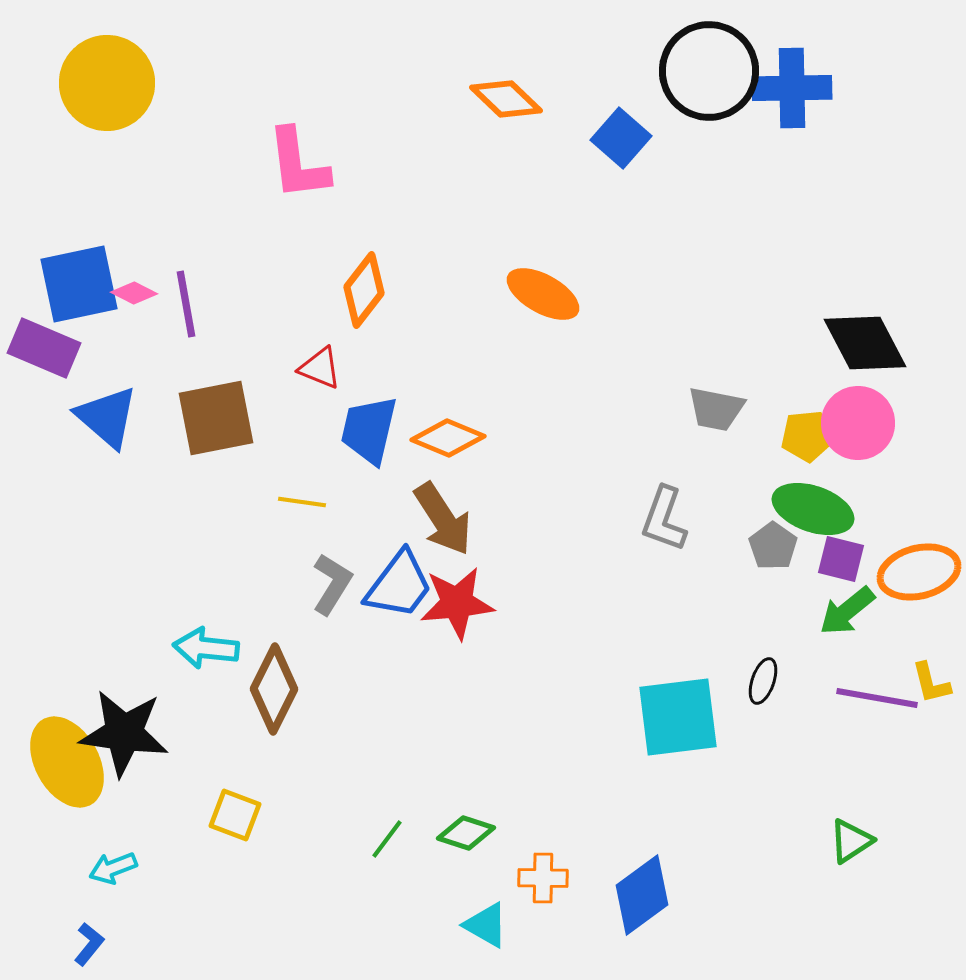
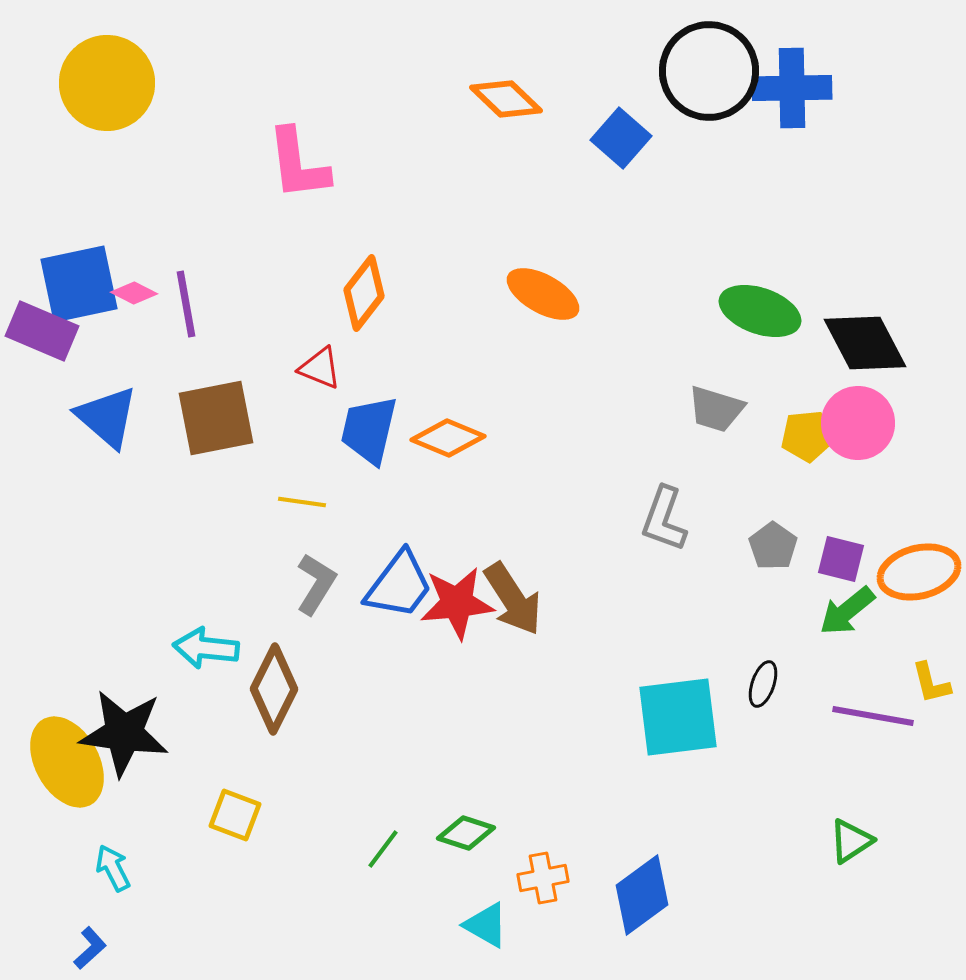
orange diamond at (364, 290): moved 3 px down
purple rectangle at (44, 348): moved 2 px left, 17 px up
gray trapezoid at (716, 409): rotated 6 degrees clockwise
green ellipse at (813, 509): moved 53 px left, 198 px up
brown arrow at (443, 519): moved 70 px right, 80 px down
gray L-shape at (332, 584): moved 16 px left
black ellipse at (763, 681): moved 3 px down
purple line at (877, 698): moved 4 px left, 18 px down
green line at (387, 839): moved 4 px left, 10 px down
cyan arrow at (113, 868): rotated 84 degrees clockwise
orange cross at (543, 878): rotated 12 degrees counterclockwise
blue L-shape at (89, 944): moved 1 px right, 4 px down; rotated 9 degrees clockwise
